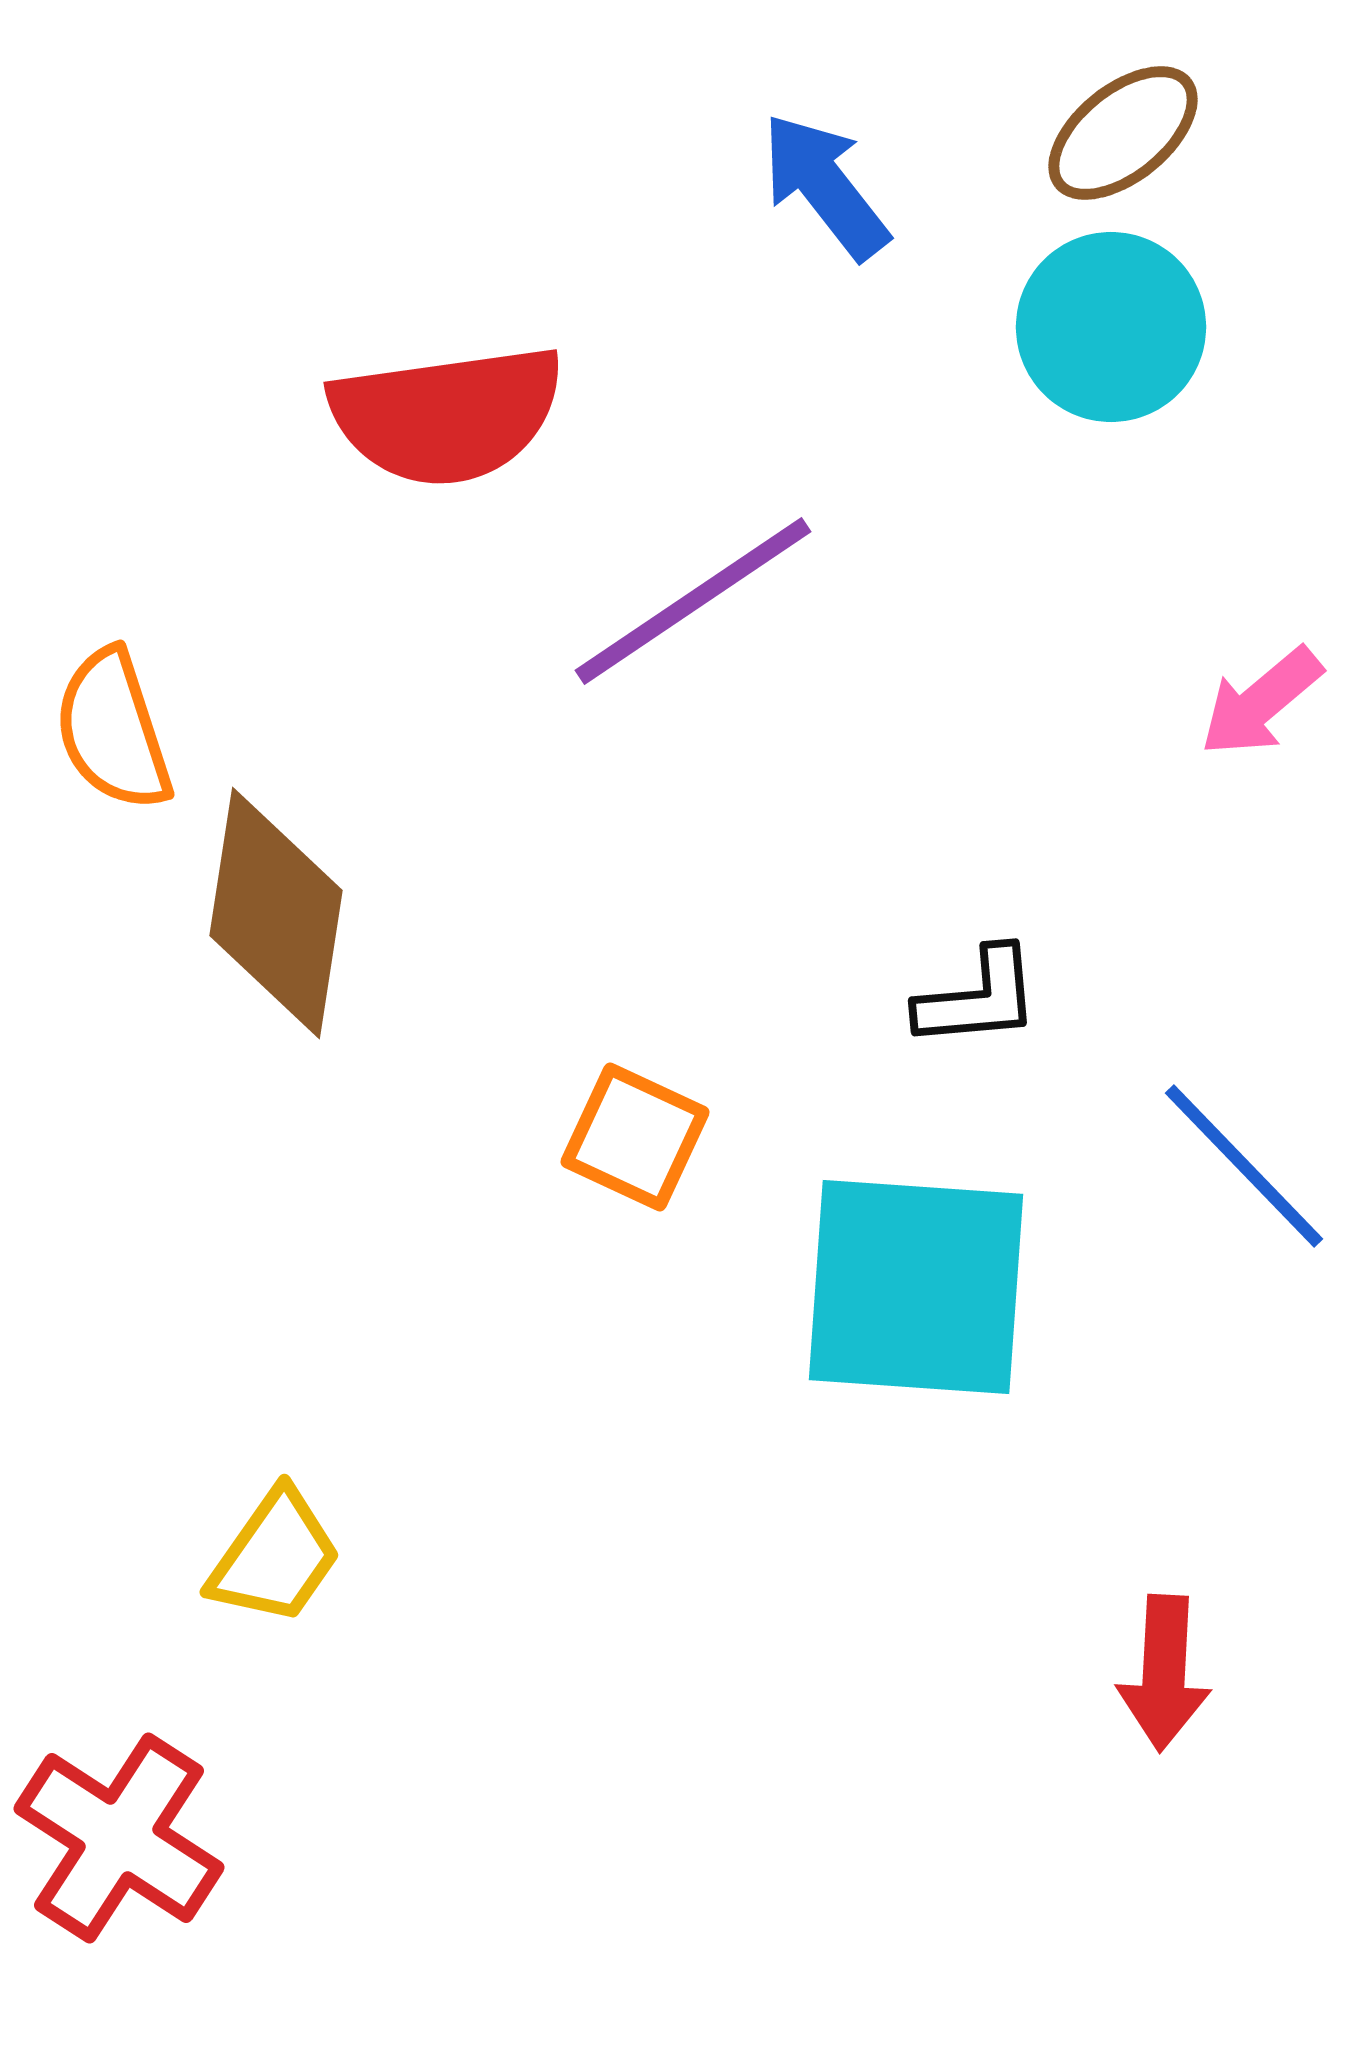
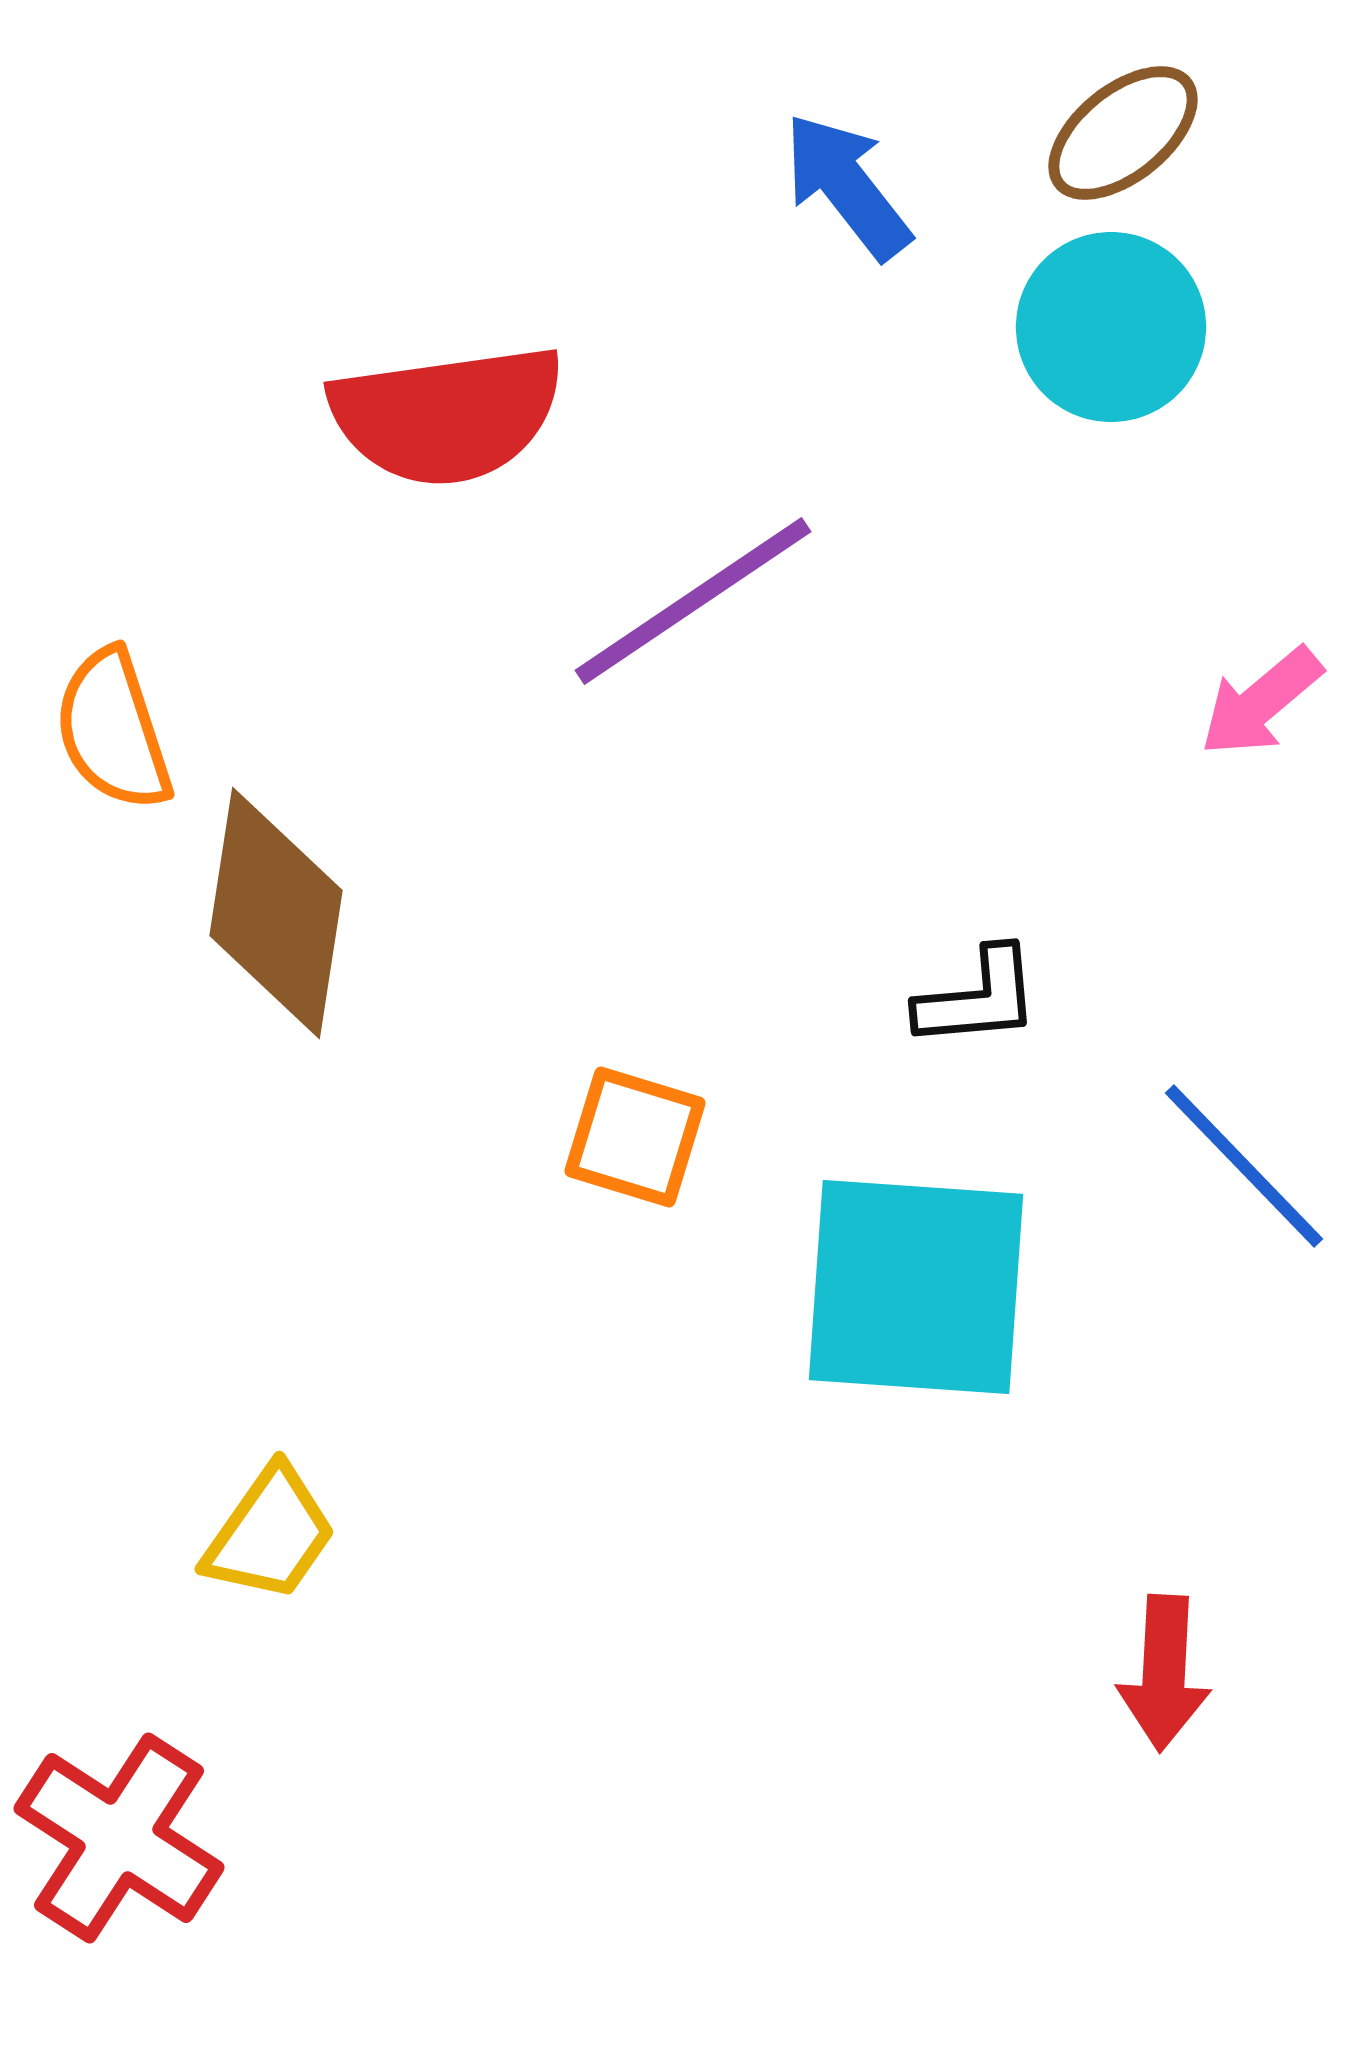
blue arrow: moved 22 px right
orange square: rotated 8 degrees counterclockwise
yellow trapezoid: moved 5 px left, 23 px up
